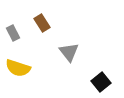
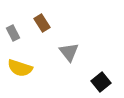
yellow semicircle: moved 2 px right
